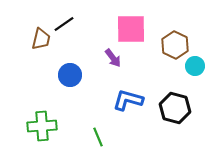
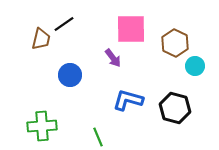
brown hexagon: moved 2 px up
